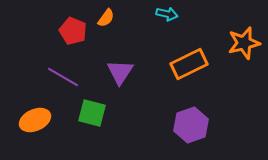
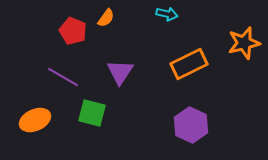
purple hexagon: rotated 16 degrees counterclockwise
